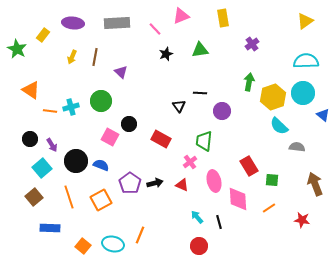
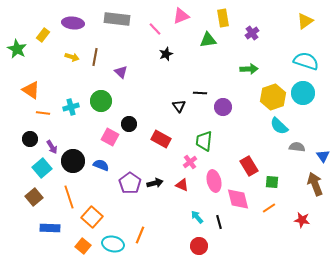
gray rectangle at (117, 23): moved 4 px up; rotated 10 degrees clockwise
purple cross at (252, 44): moved 11 px up
green triangle at (200, 50): moved 8 px right, 10 px up
yellow arrow at (72, 57): rotated 96 degrees counterclockwise
cyan semicircle at (306, 61): rotated 20 degrees clockwise
green arrow at (249, 82): moved 13 px up; rotated 78 degrees clockwise
orange line at (50, 111): moved 7 px left, 2 px down
purple circle at (222, 111): moved 1 px right, 4 px up
blue triangle at (323, 115): moved 41 px down; rotated 16 degrees clockwise
purple arrow at (52, 145): moved 2 px down
black circle at (76, 161): moved 3 px left
green square at (272, 180): moved 2 px down
pink diamond at (238, 199): rotated 10 degrees counterclockwise
orange square at (101, 200): moved 9 px left, 17 px down; rotated 20 degrees counterclockwise
